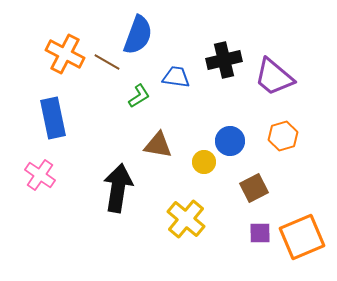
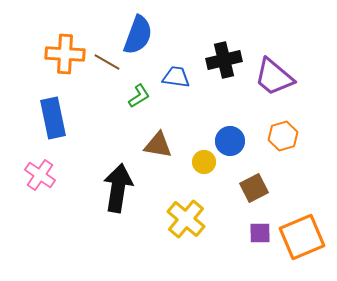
orange cross: rotated 24 degrees counterclockwise
